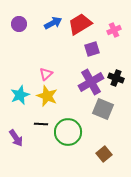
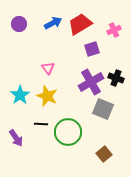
pink triangle: moved 2 px right, 6 px up; rotated 24 degrees counterclockwise
cyan star: rotated 12 degrees counterclockwise
